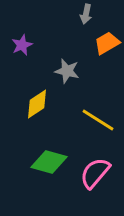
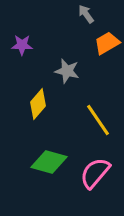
gray arrow: rotated 132 degrees clockwise
purple star: rotated 25 degrees clockwise
yellow diamond: moved 1 px right; rotated 16 degrees counterclockwise
yellow line: rotated 24 degrees clockwise
